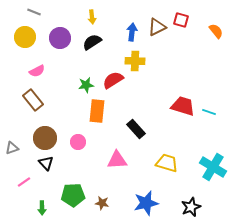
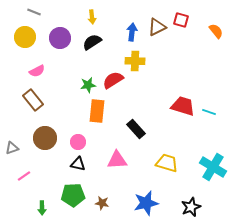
green star: moved 2 px right
black triangle: moved 32 px right, 1 px down; rotated 35 degrees counterclockwise
pink line: moved 6 px up
